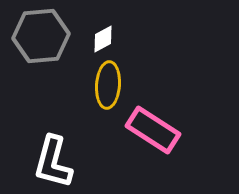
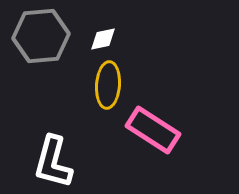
white diamond: rotated 16 degrees clockwise
